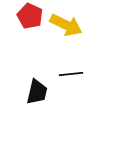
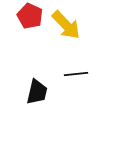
yellow arrow: rotated 20 degrees clockwise
black line: moved 5 px right
